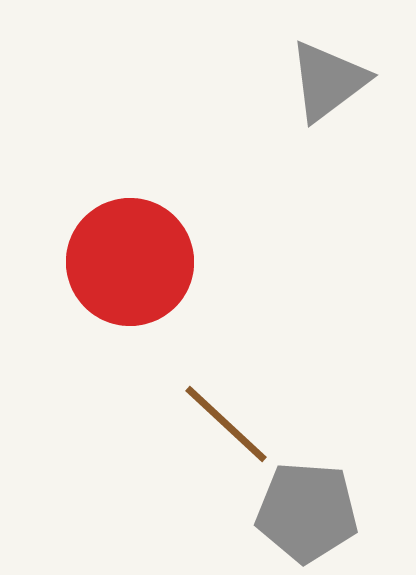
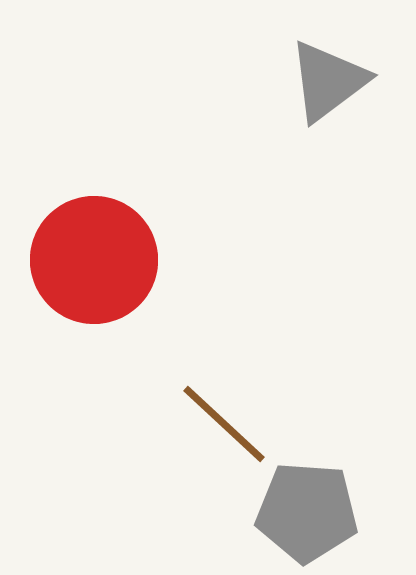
red circle: moved 36 px left, 2 px up
brown line: moved 2 px left
